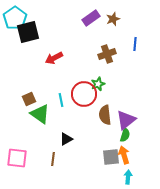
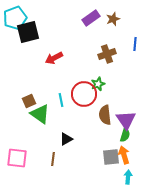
cyan pentagon: rotated 15 degrees clockwise
brown square: moved 2 px down
purple triangle: rotated 25 degrees counterclockwise
